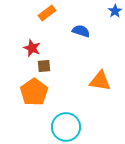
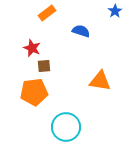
orange pentagon: rotated 28 degrees clockwise
